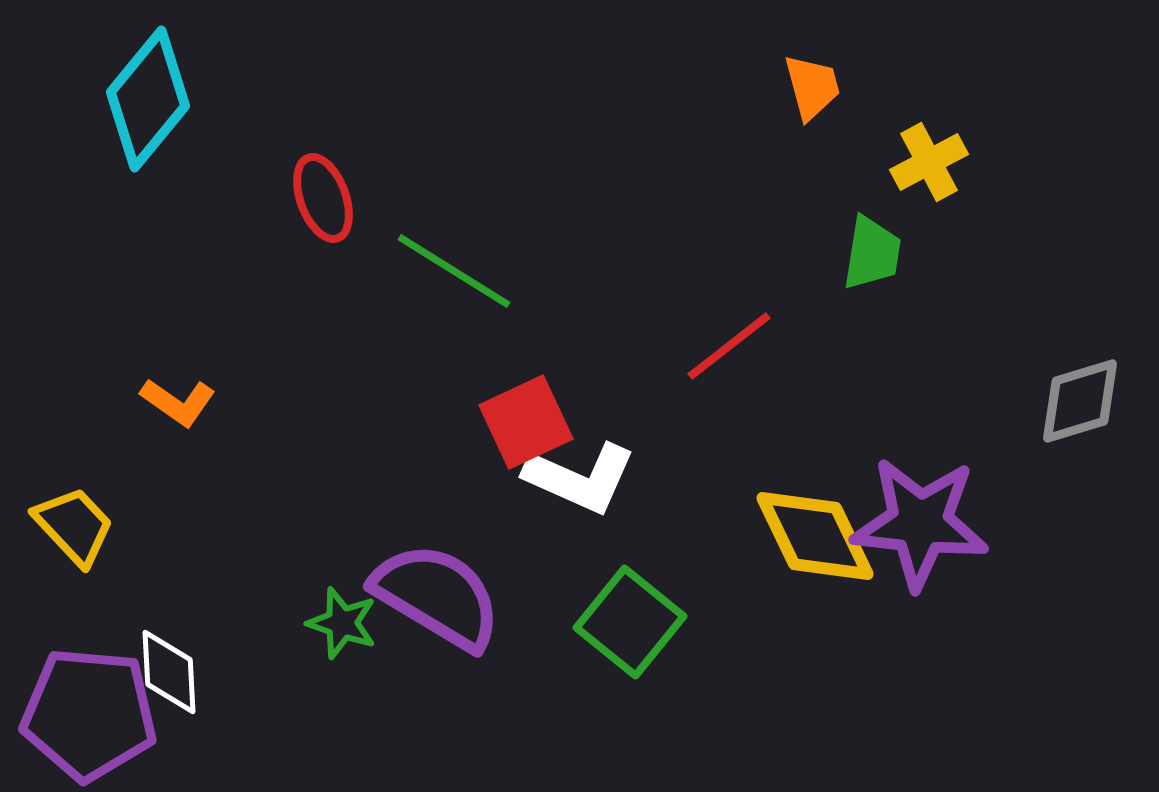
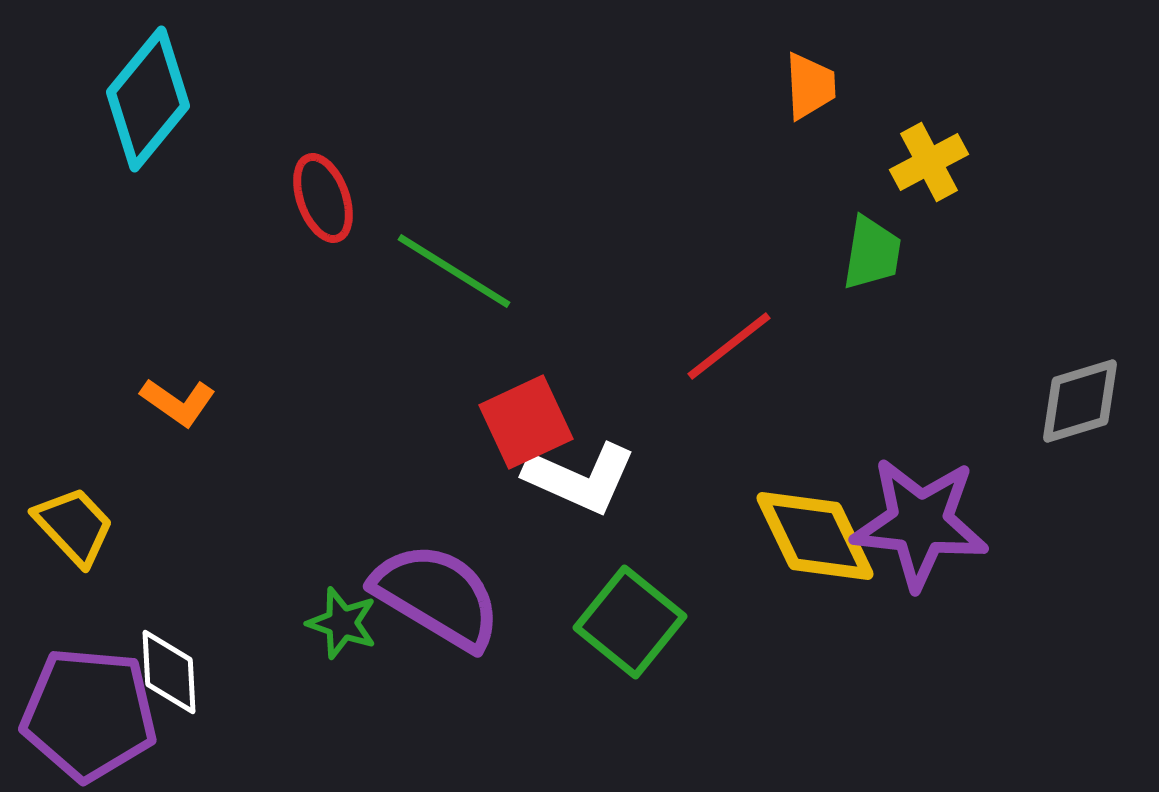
orange trapezoid: moved 2 px left, 1 px up; rotated 12 degrees clockwise
